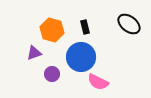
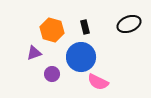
black ellipse: rotated 60 degrees counterclockwise
